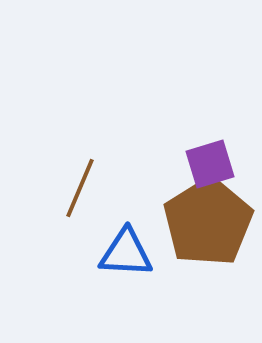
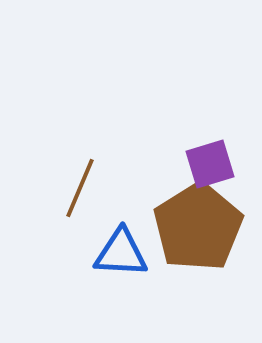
brown pentagon: moved 10 px left, 5 px down
blue triangle: moved 5 px left
